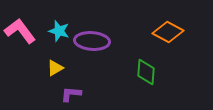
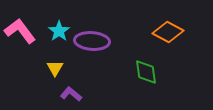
cyan star: rotated 20 degrees clockwise
yellow triangle: rotated 30 degrees counterclockwise
green diamond: rotated 12 degrees counterclockwise
purple L-shape: rotated 35 degrees clockwise
